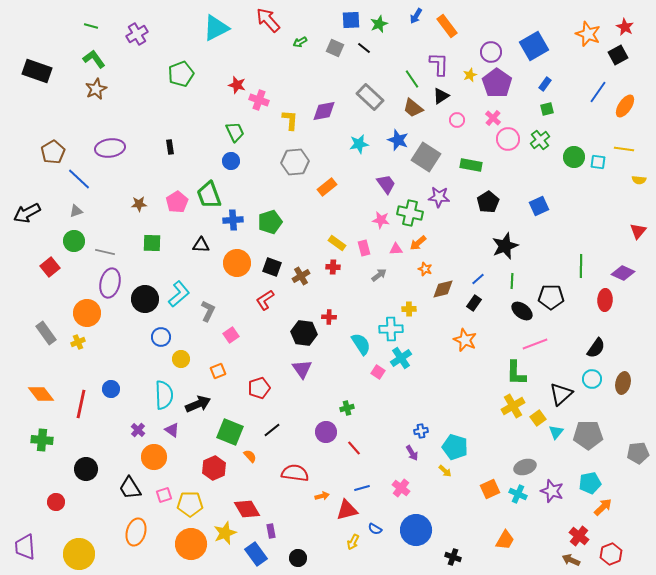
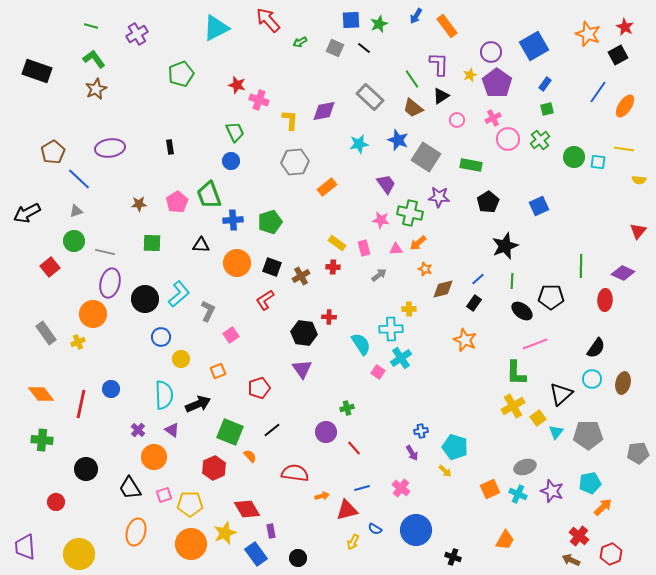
pink cross at (493, 118): rotated 21 degrees clockwise
orange circle at (87, 313): moved 6 px right, 1 px down
